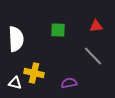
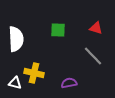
red triangle: moved 2 px down; rotated 24 degrees clockwise
